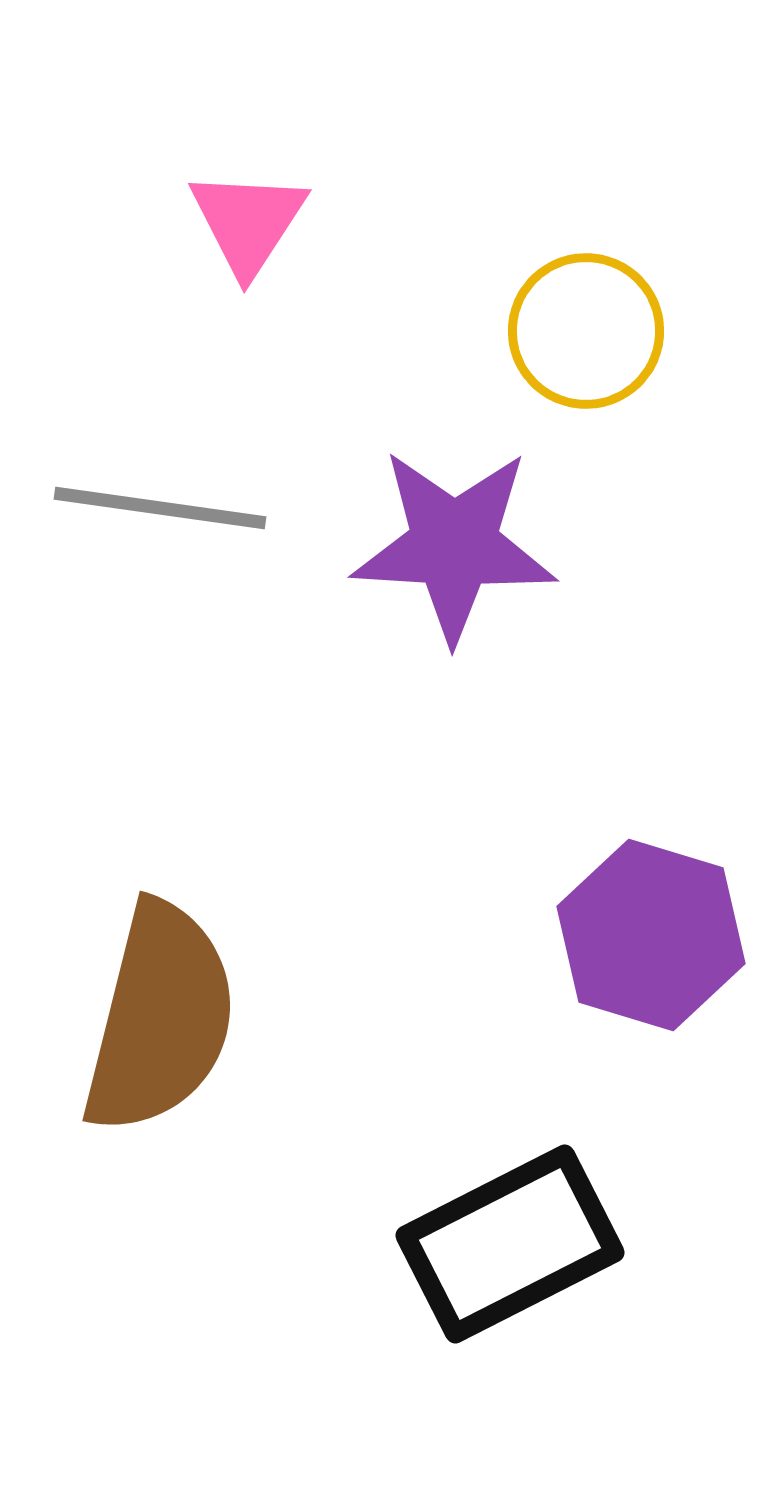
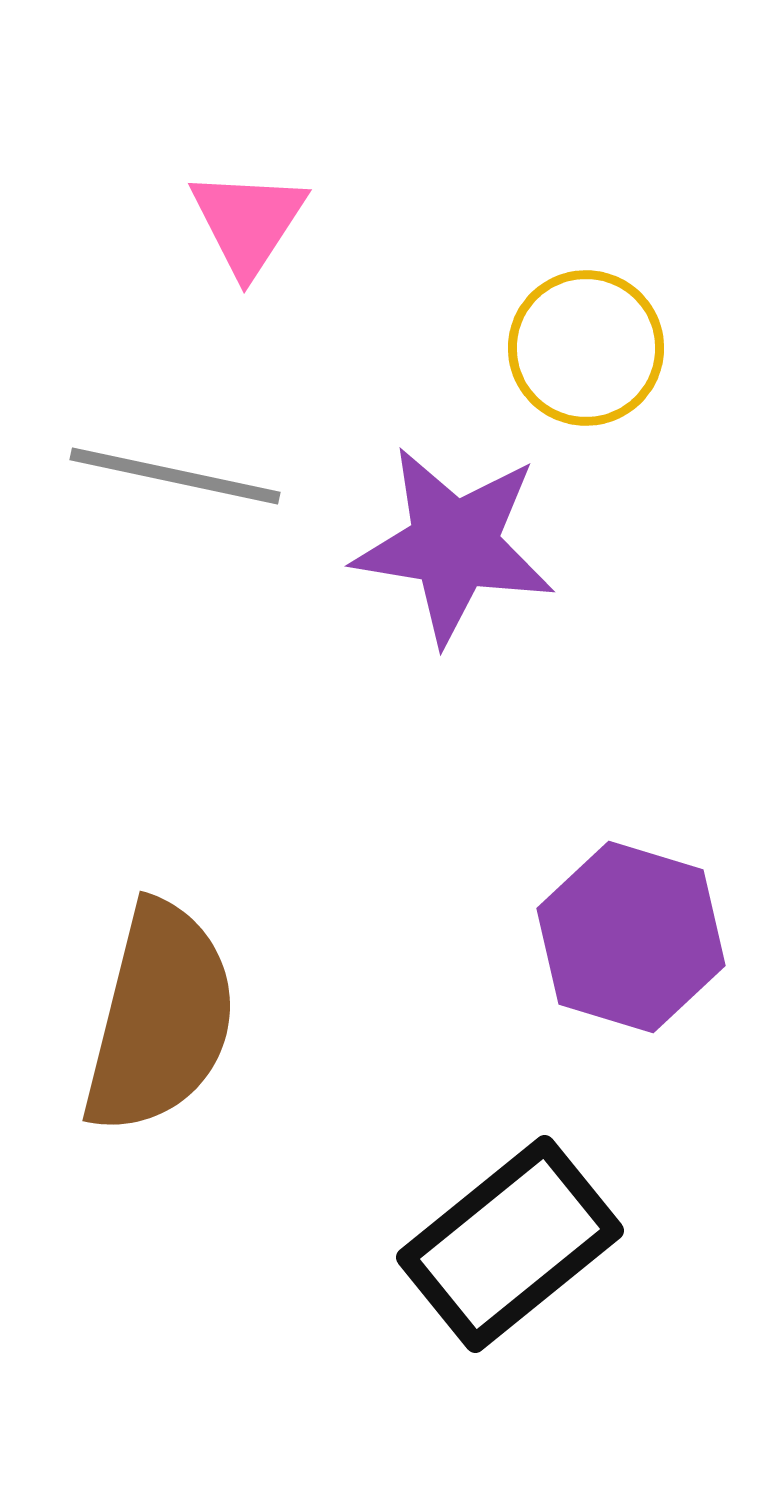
yellow circle: moved 17 px down
gray line: moved 15 px right, 32 px up; rotated 4 degrees clockwise
purple star: rotated 6 degrees clockwise
purple hexagon: moved 20 px left, 2 px down
black rectangle: rotated 12 degrees counterclockwise
